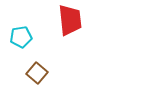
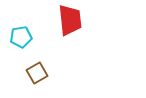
brown square: rotated 20 degrees clockwise
